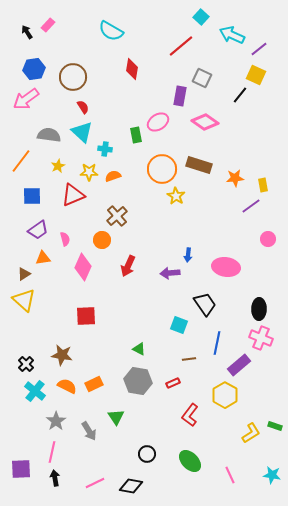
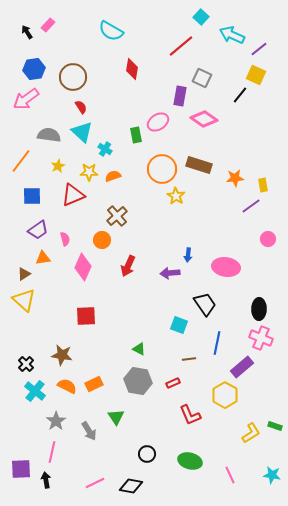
red semicircle at (83, 107): moved 2 px left
pink diamond at (205, 122): moved 1 px left, 3 px up
cyan cross at (105, 149): rotated 24 degrees clockwise
purple rectangle at (239, 365): moved 3 px right, 2 px down
red L-shape at (190, 415): rotated 60 degrees counterclockwise
green ellipse at (190, 461): rotated 30 degrees counterclockwise
black arrow at (55, 478): moved 9 px left, 2 px down
